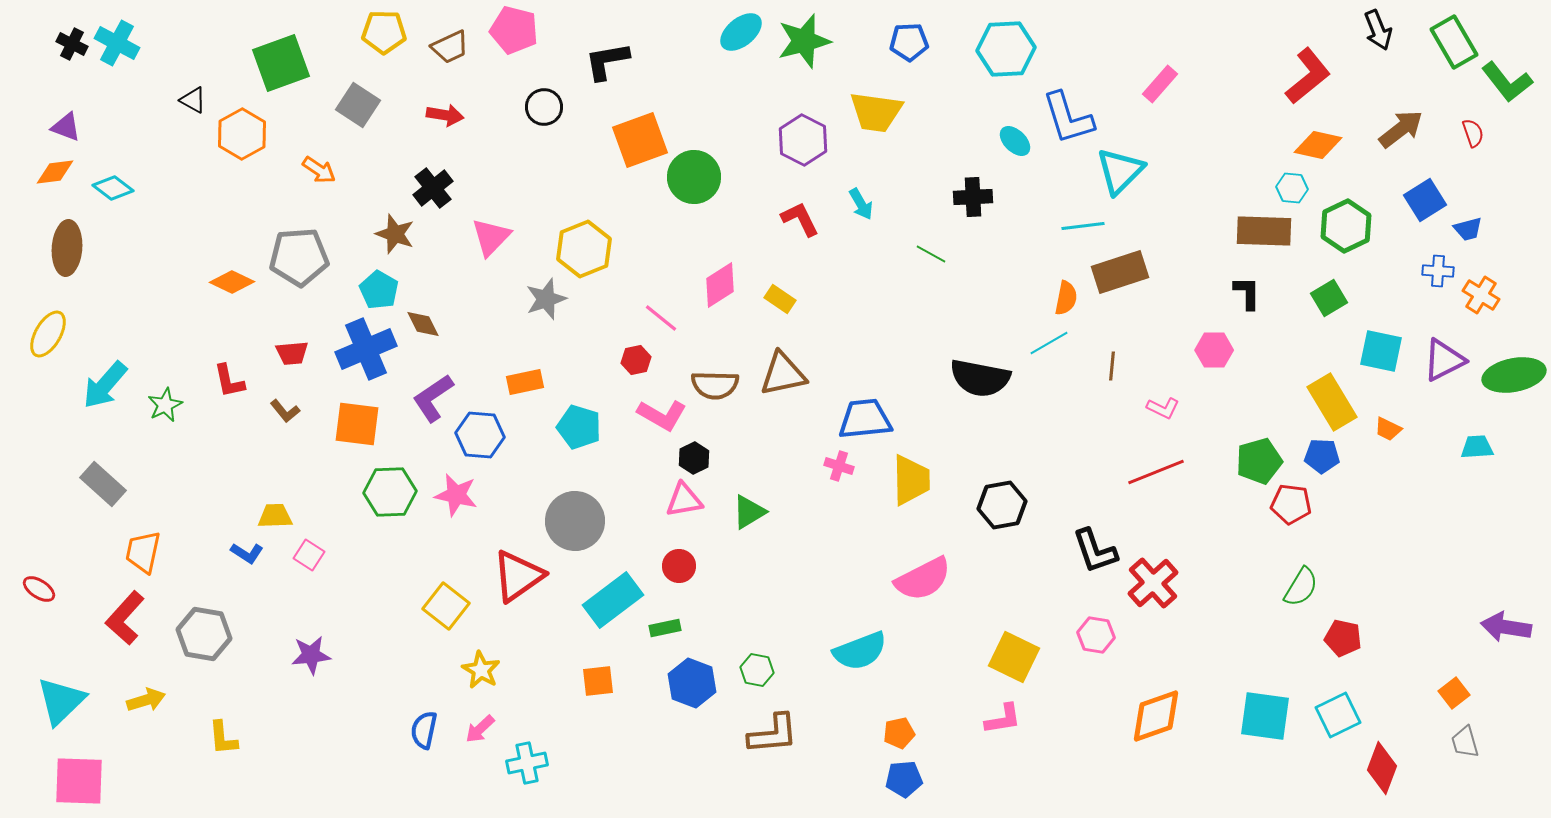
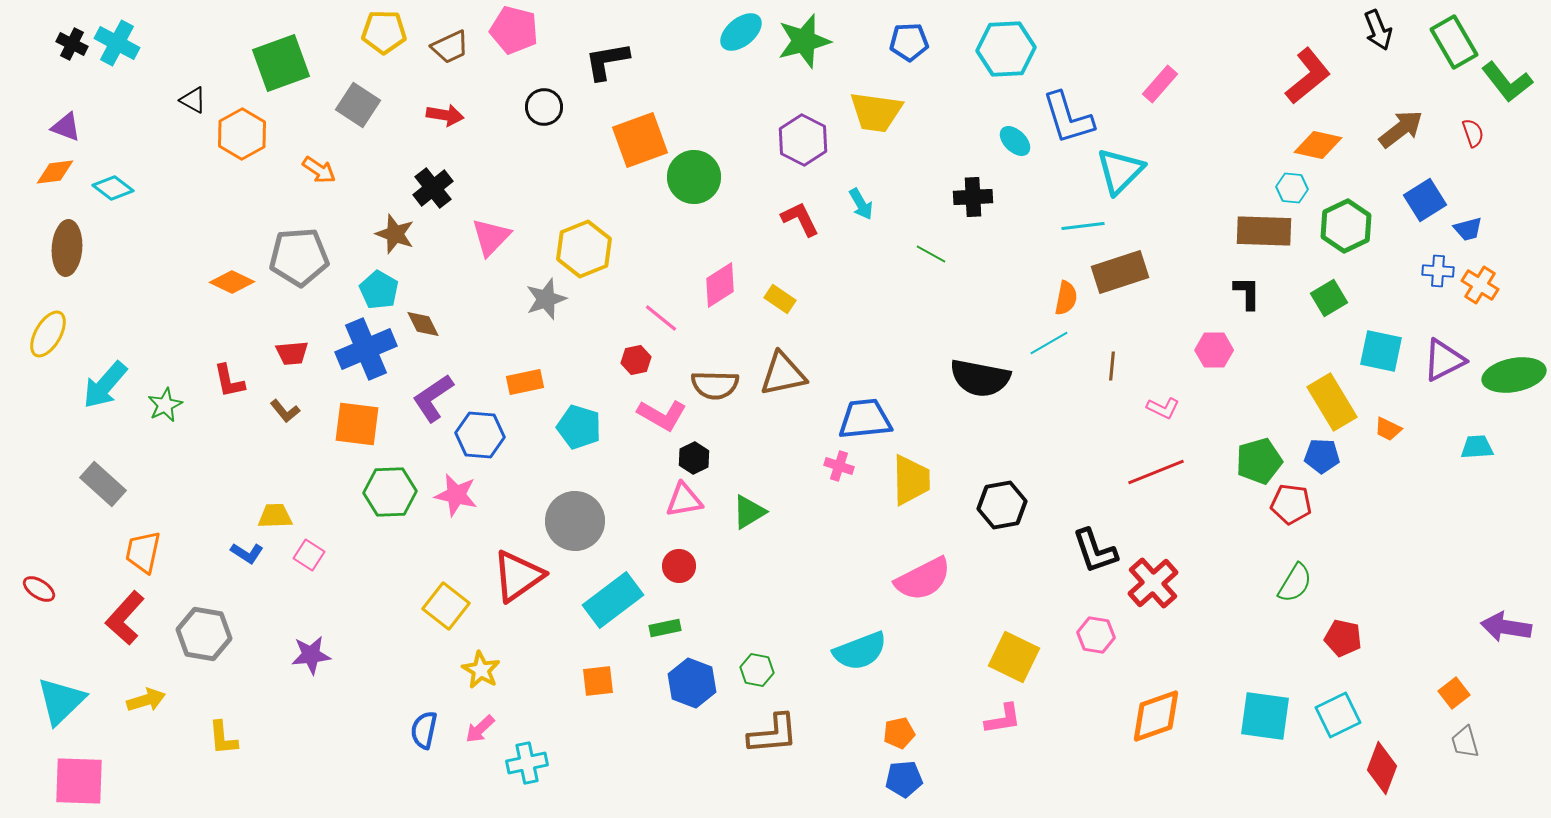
orange cross at (1481, 295): moved 1 px left, 10 px up
green semicircle at (1301, 587): moved 6 px left, 4 px up
